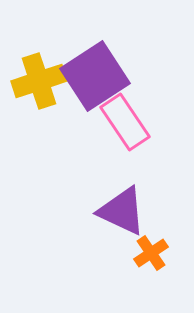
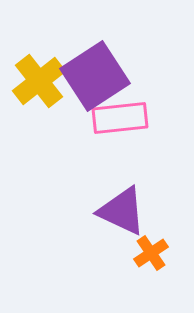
yellow cross: rotated 20 degrees counterclockwise
pink rectangle: moved 5 px left, 4 px up; rotated 62 degrees counterclockwise
